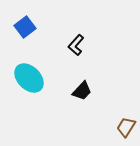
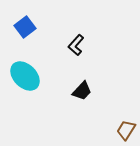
cyan ellipse: moved 4 px left, 2 px up
brown trapezoid: moved 3 px down
